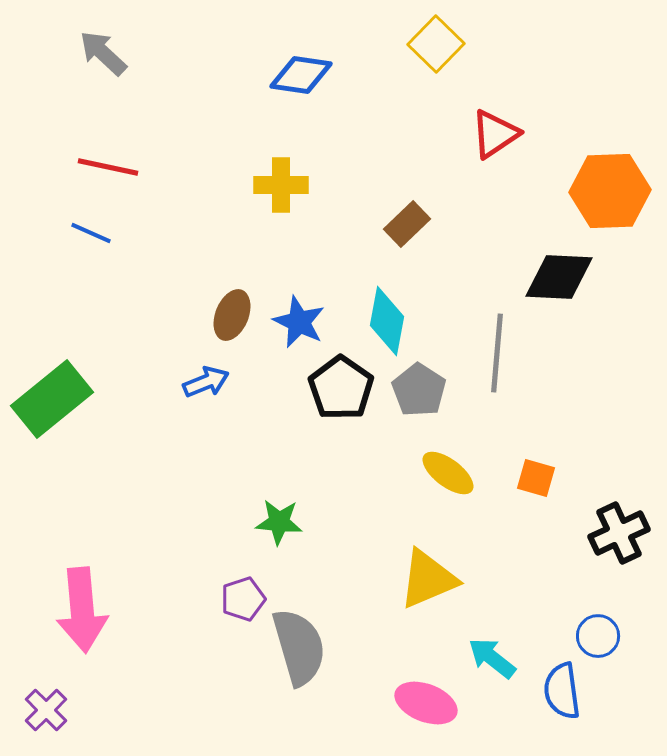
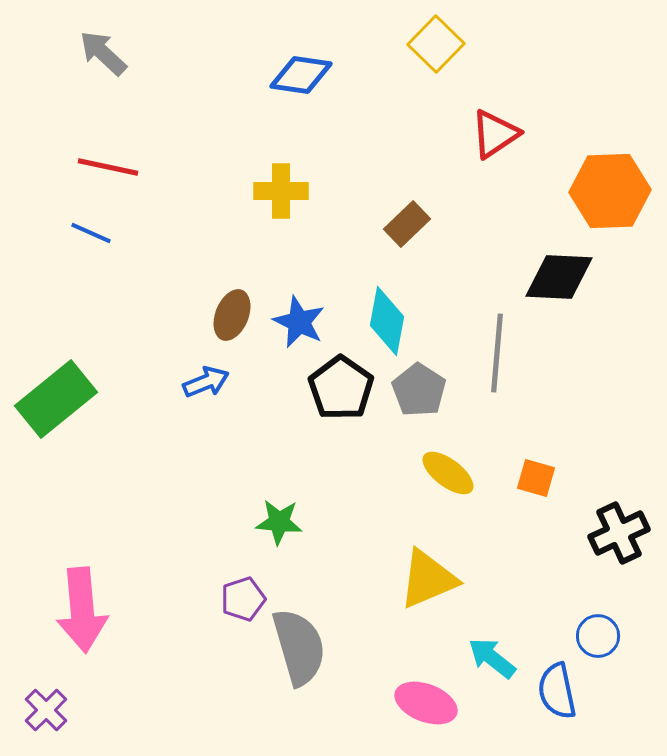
yellow cross: moved 6 px down
green rectangle: moved 4 px right
blue semicircle: moved 5 px left; rotated 4 degrees counterclockwise
